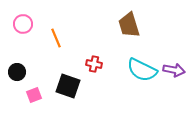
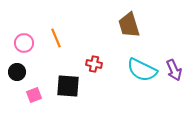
pink circle: moved 1 px right, 19 px down
purple arrow: rotated 55 degrees clockwise
black square: rotated 15 degrees counterclockwise
